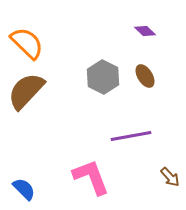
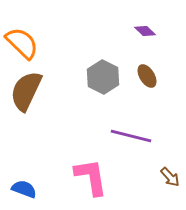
orange semicircle: moved 5 px left
brown ellipse: moved 2 px right
brown semicircle: rotated 18 degrees counterclockwise
purple line: rotated 24 degrees clockwise
pink L-shape: rotated 12 degrees clockwise
blue semicircle: rotated 25 degrees counterclockwise
